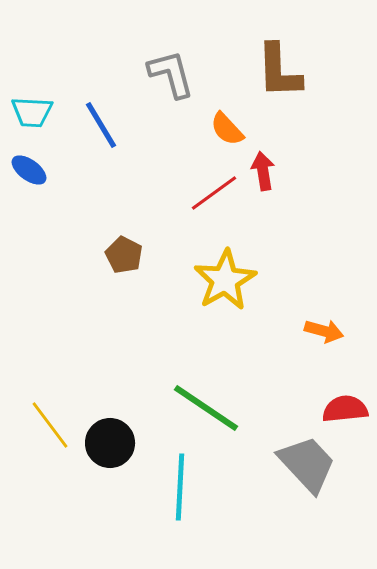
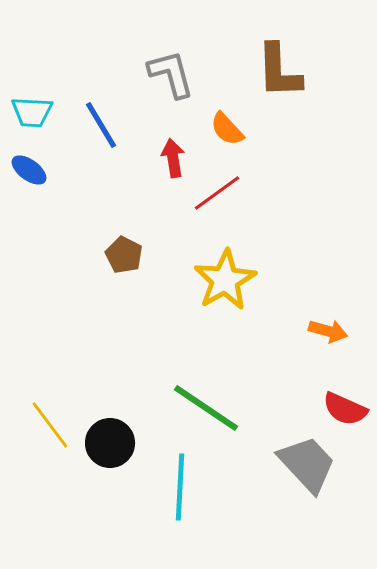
red arrow: moved 90 px left, 13 px up
red line: moved 3 px right
orange arrow: moved 4 px right
red semicircle: rotated 150 degrees counterclockwise
